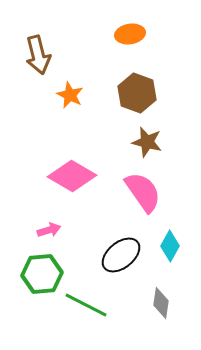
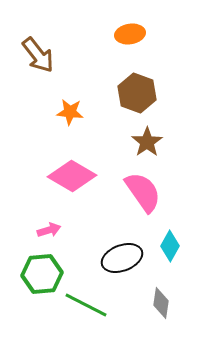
brown arrow: rotated 24 degrees counterclockwise
orange star: moved 17 px down; rotated 20 degrees counterclockwise
brown star: rotated 24 degrees clockwise
black ellipse: moved 1 px right, 3 px down; rotated 18 degrees clockwise
